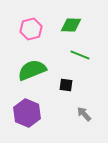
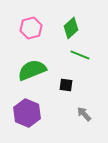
green diamond: moved 3 px down; rotated 45 degrees counterclockwise
pink hexagon: moved 1 px up
